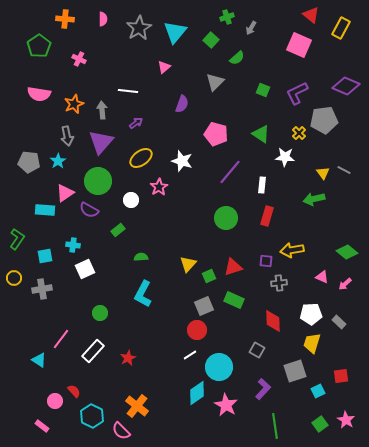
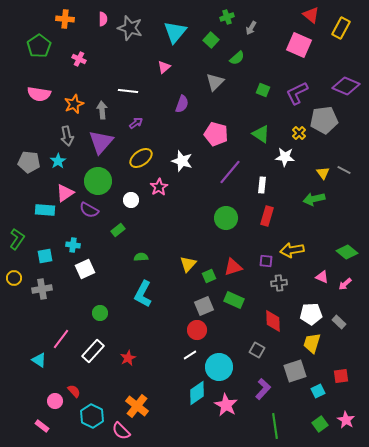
gray star at (139, 28): moved 9 px left; rotated 25 degrees counterclockwise
